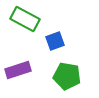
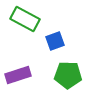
purple rectangle: moved 5 px down
green pentagon: moved 1 px right, 1 px up; rotated 8 degrees counterclockwise
